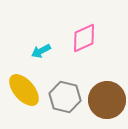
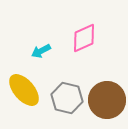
gray hexagon: moved 2 px right, 1 px down
